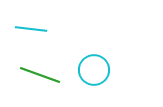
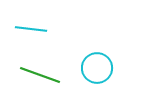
cyan circle: moved 3 px right, 2 px up
